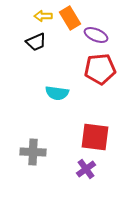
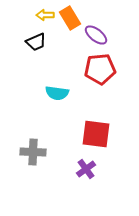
yellow arrow: moved 2 px right, 1 px up
purple ellipse: rotated 15 degrees clockwise
red square: moved 1 px right, 3 px up
